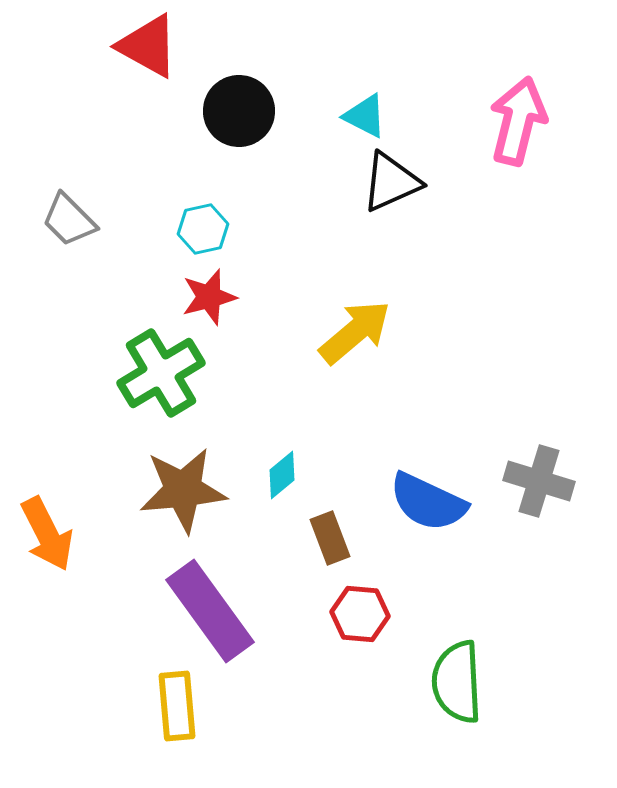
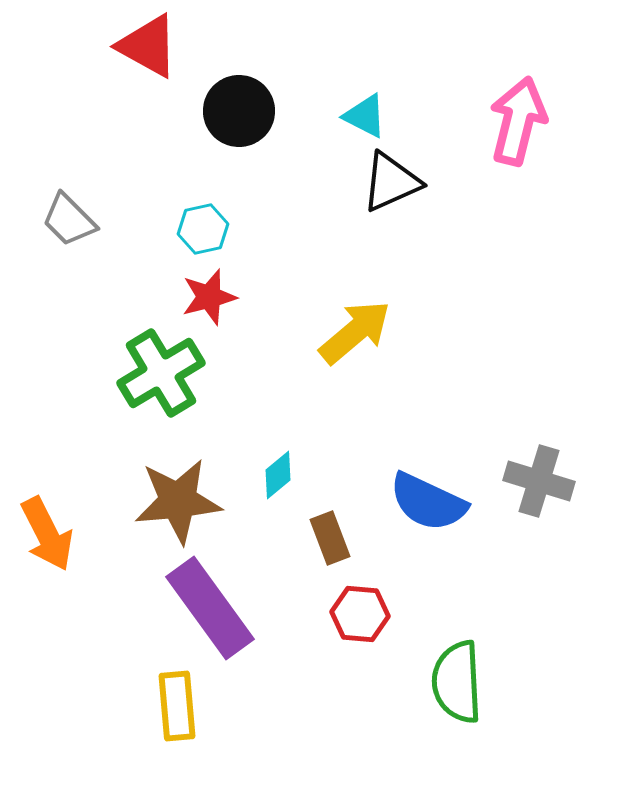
cyan diamond: moved 4 px left
brown star: moved 5 px left, 11 px down
purple rectangle: moved 3 px up
